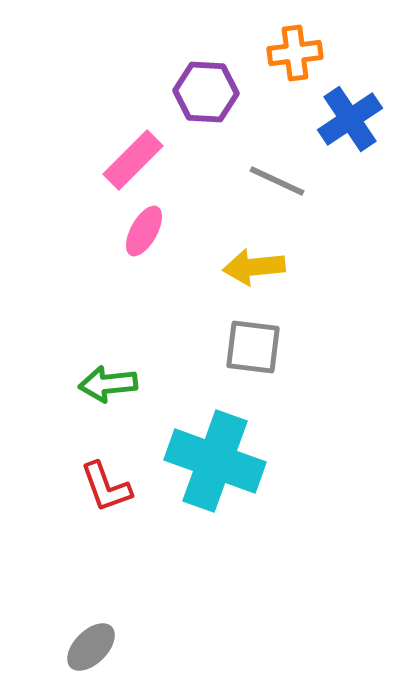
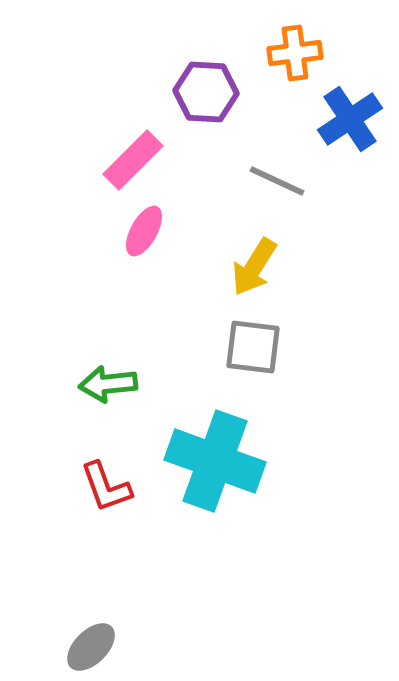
yellow arrow: rotated 52 degrees counterclockwise
